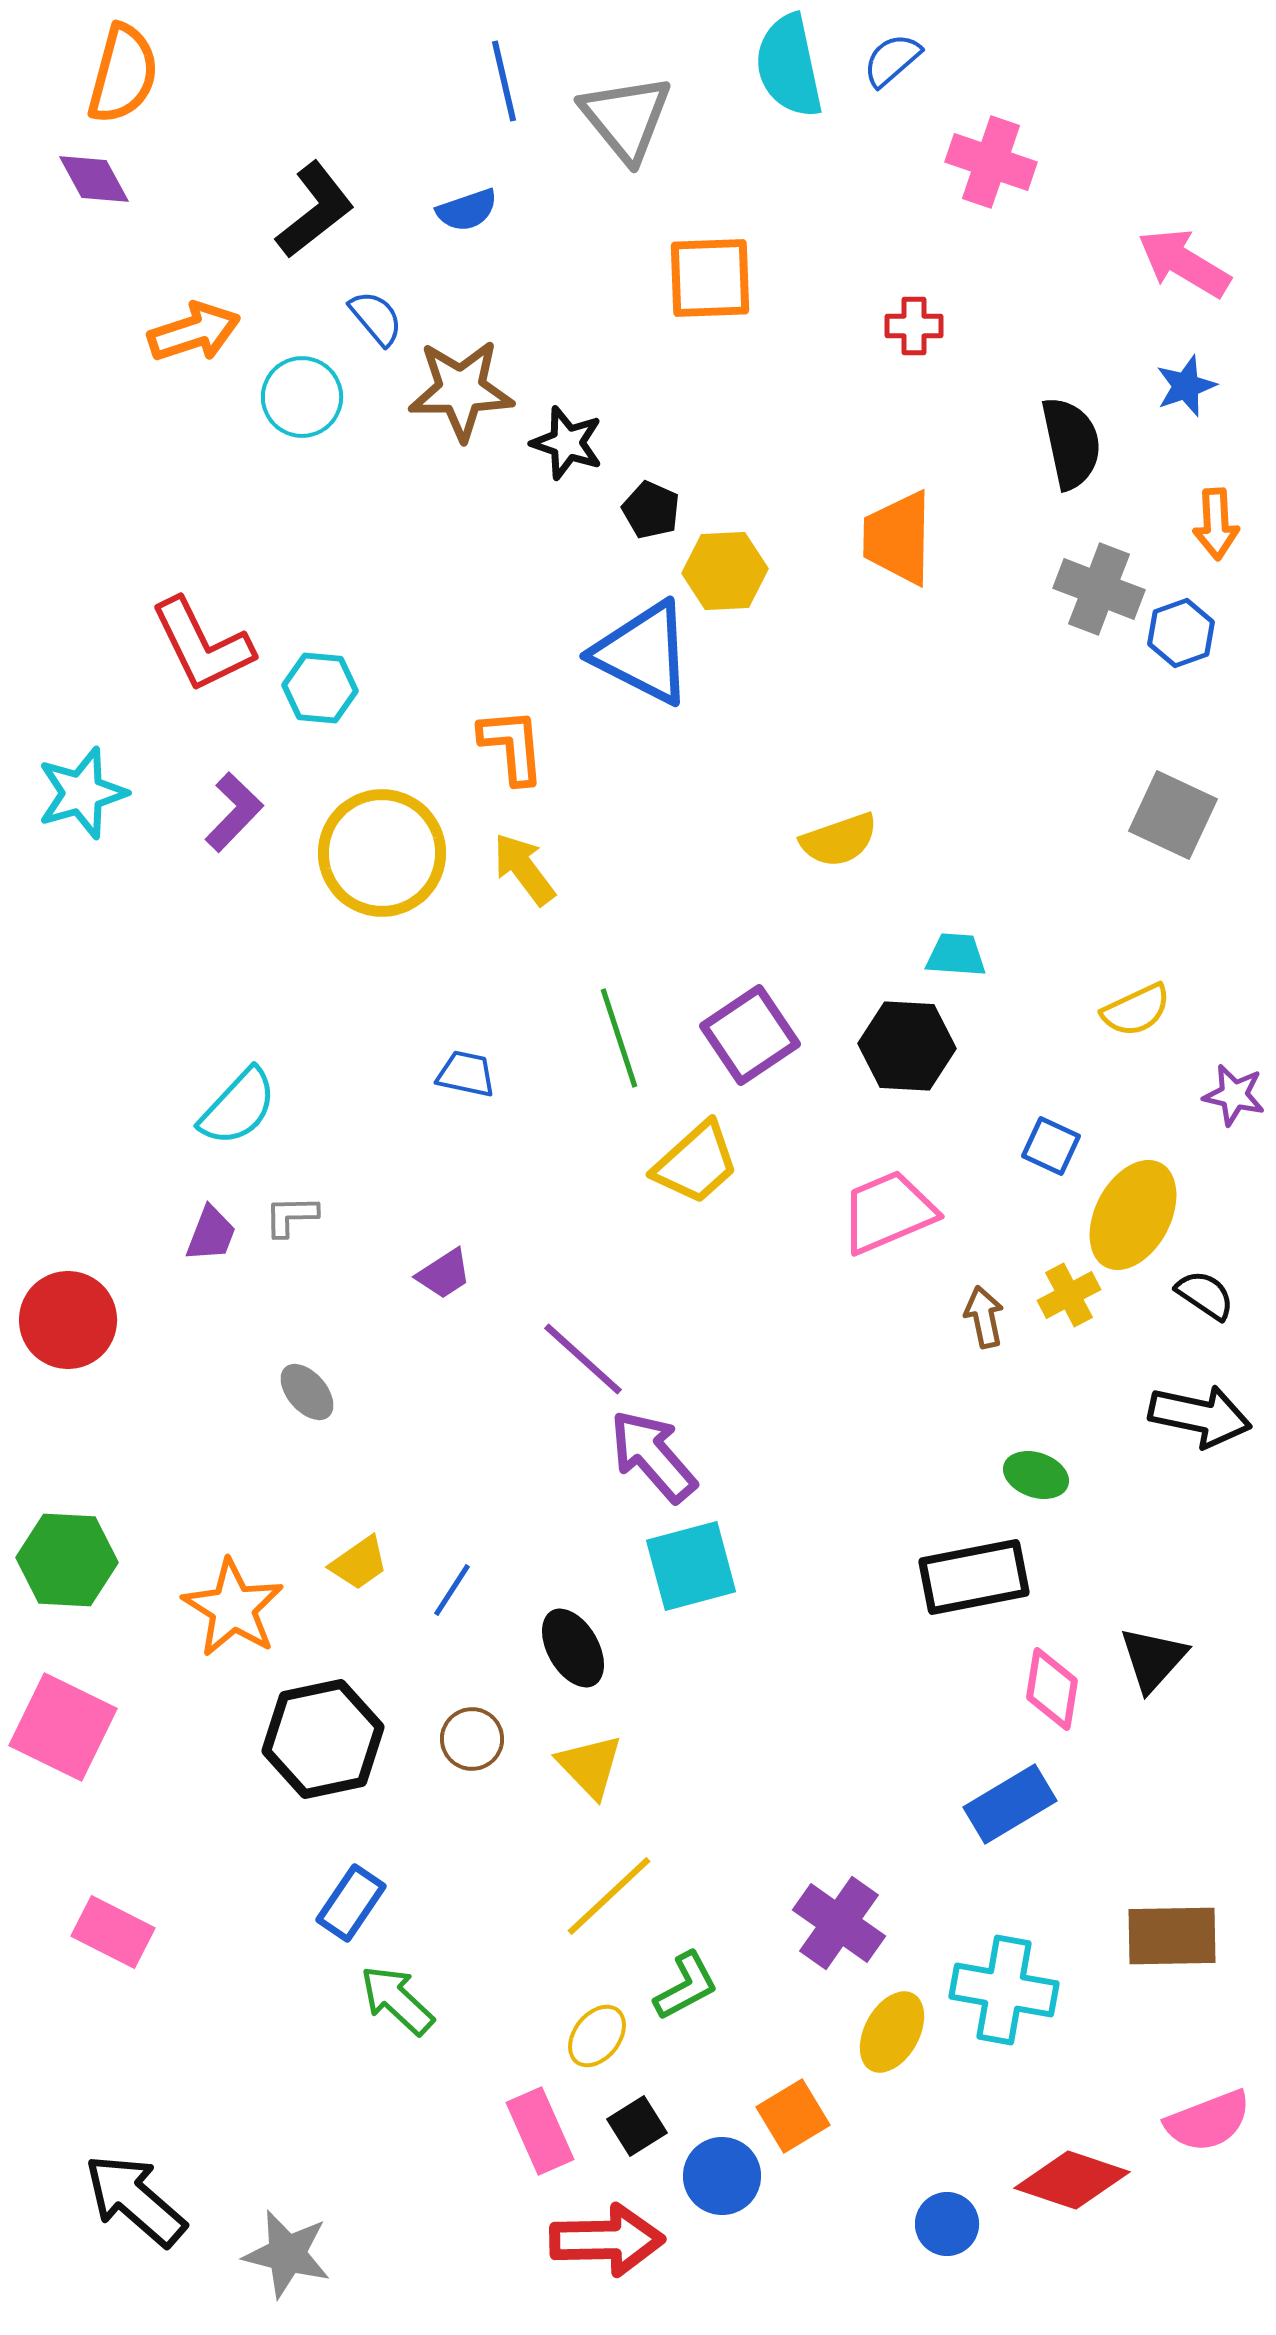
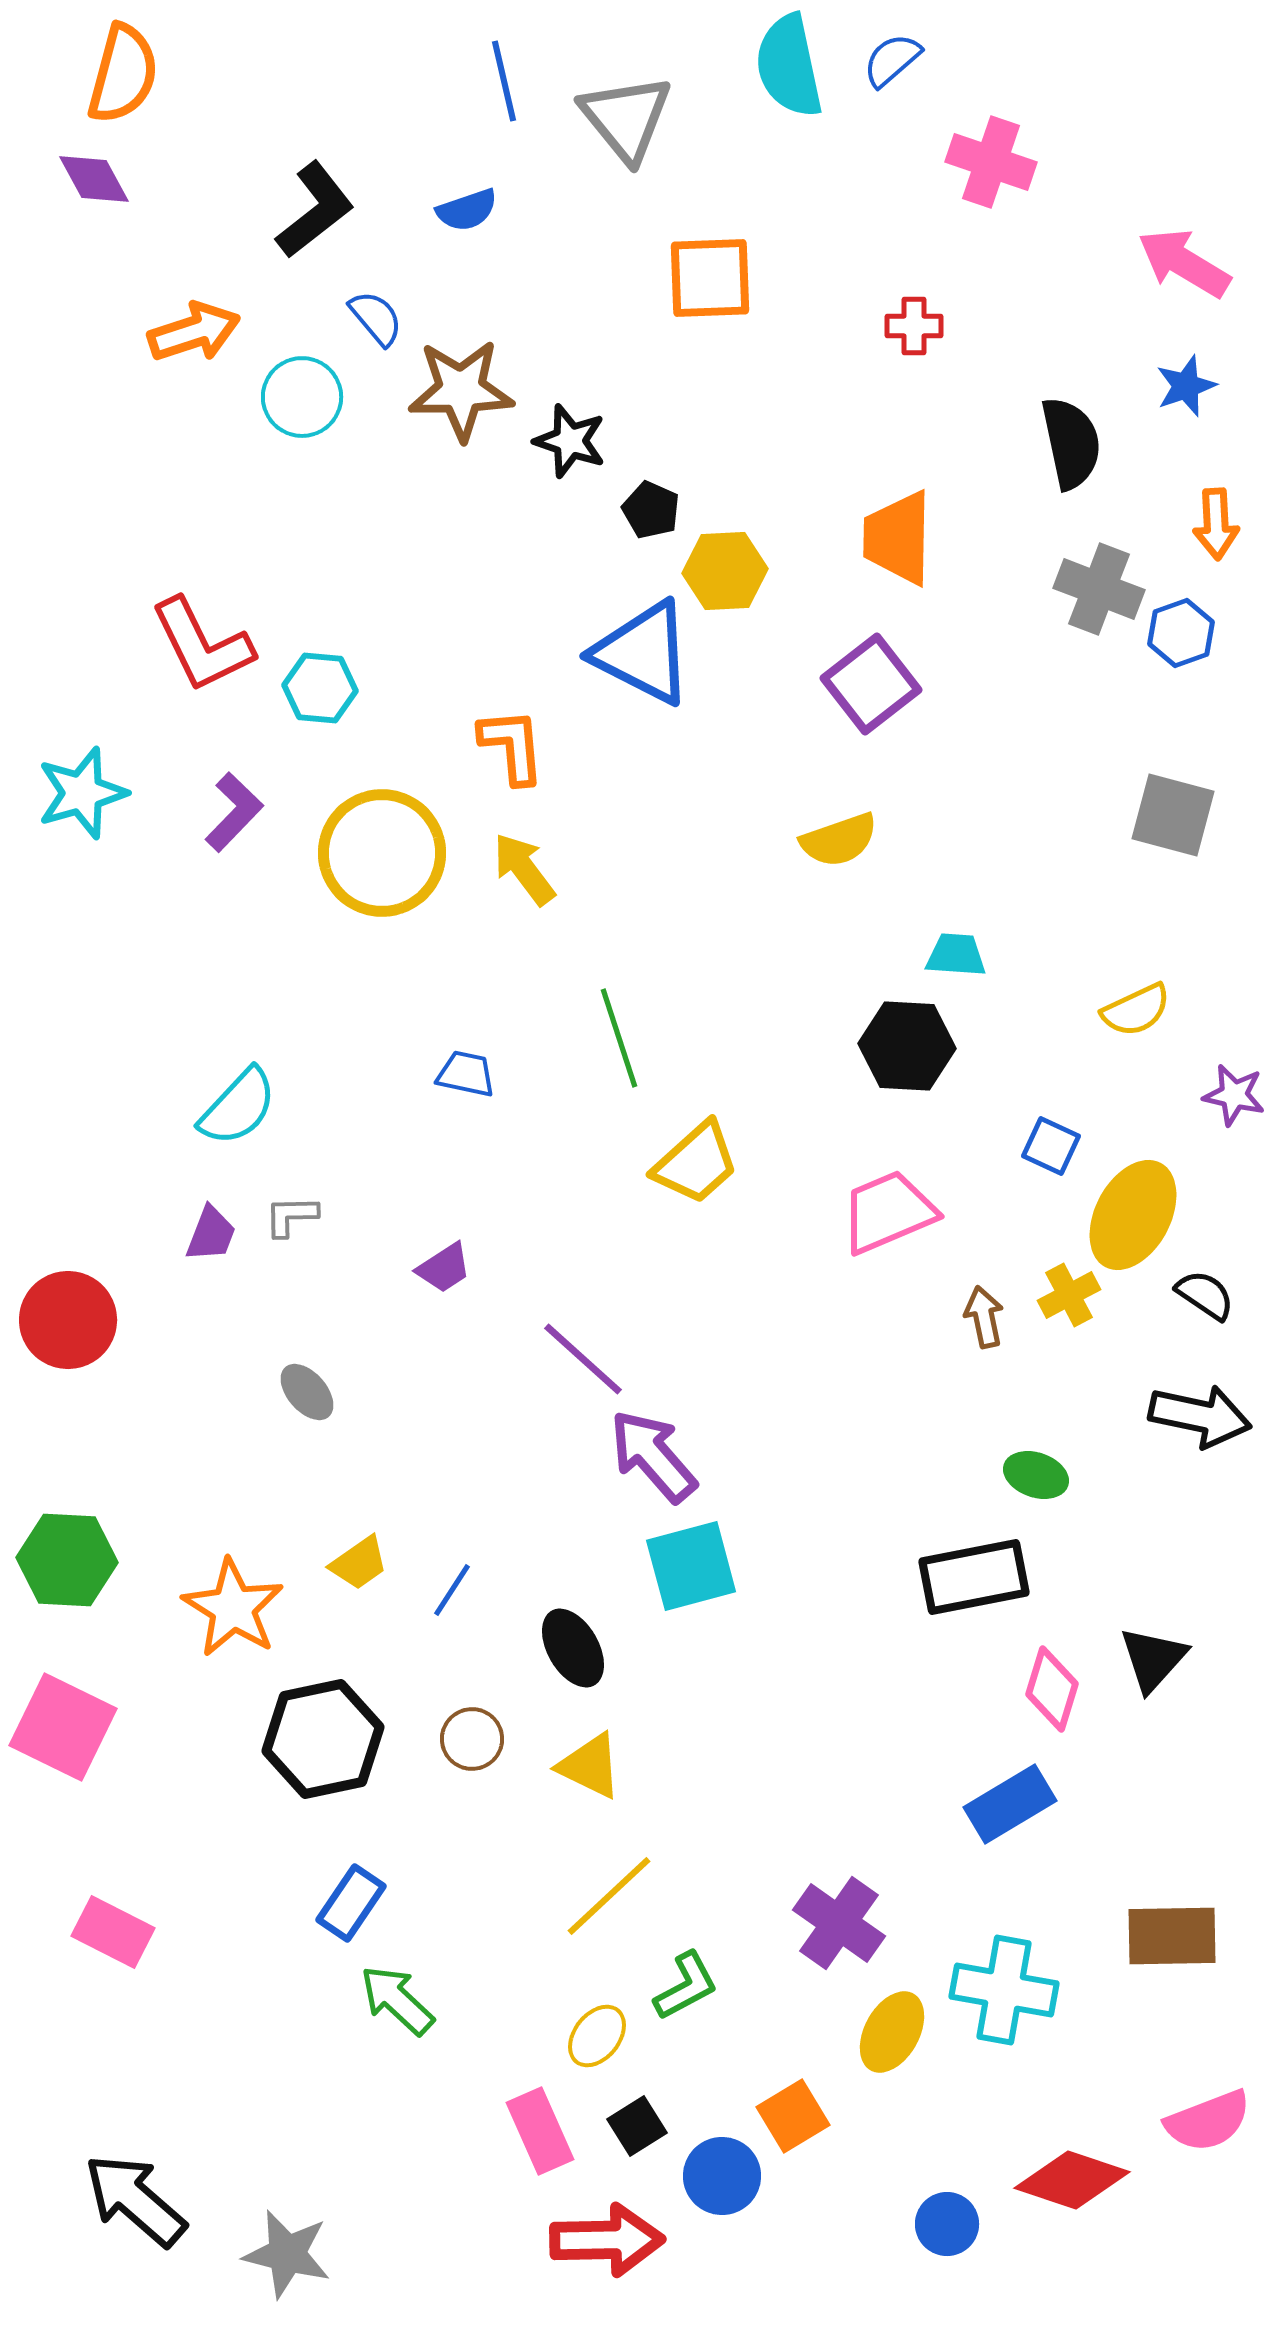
black star at (567, 443): moved 3 px right, 2 px up
gray square at (1173, 815): rotated 10 degrees counterclockwise
purple square at (750, 1035): moved 121 px right, 351 px up; rotated 4 degrees counterclockwise
purple trapezoid at (444, 1274): moved 6 px up
pink diamond at (1052, 1689): rotated 8 degrees clockwise
yellow triangle at (590, 1766): rotated 20 degrees counterclockwise
